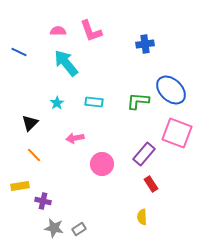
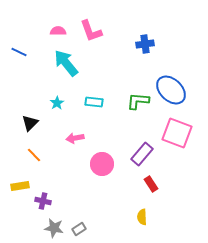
purple rectangle: moved 2 px left
